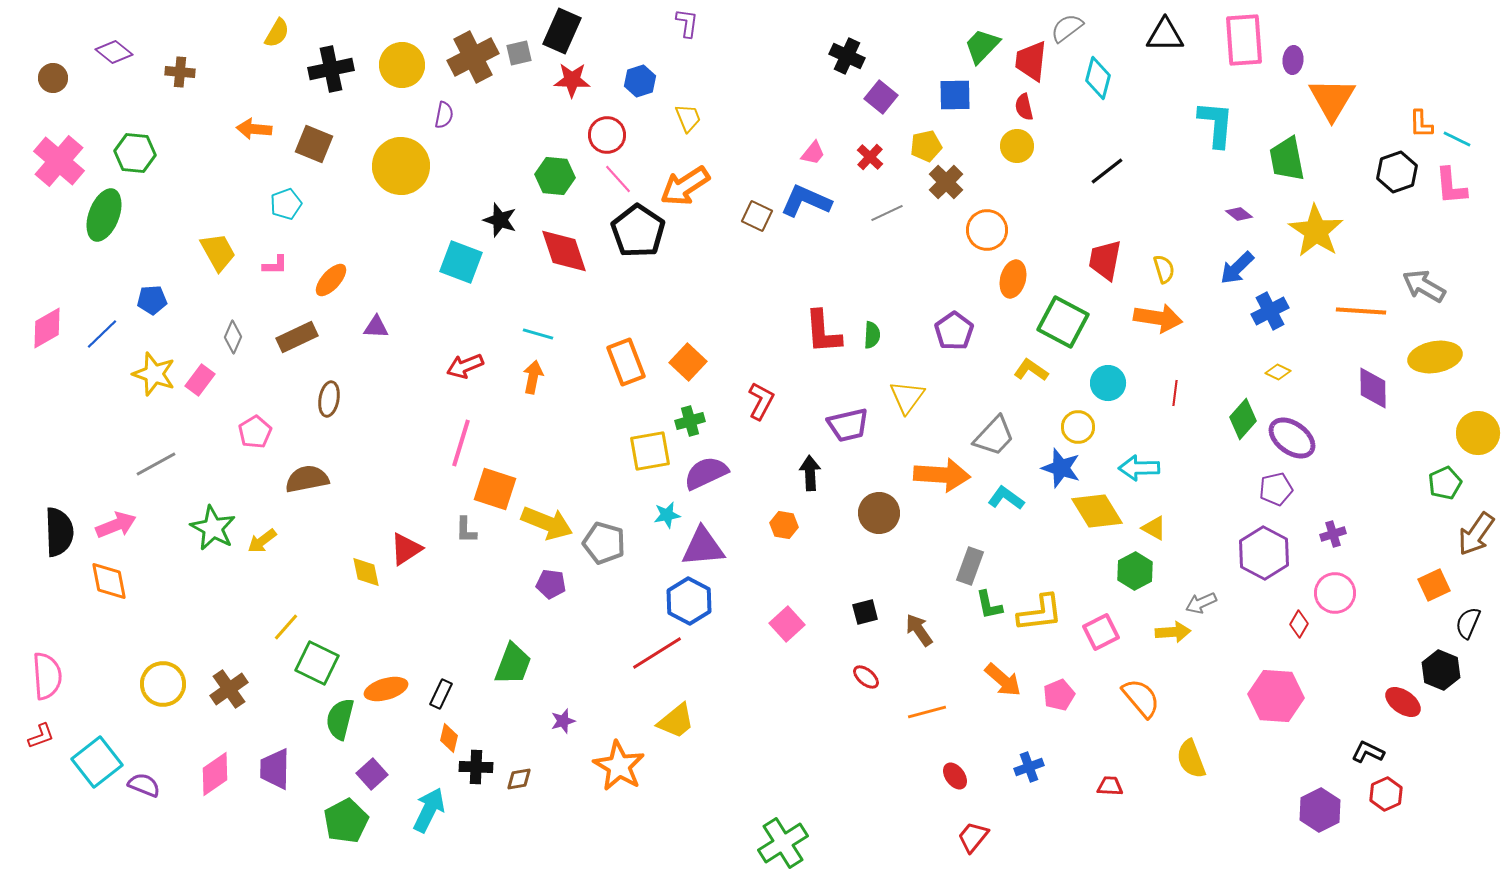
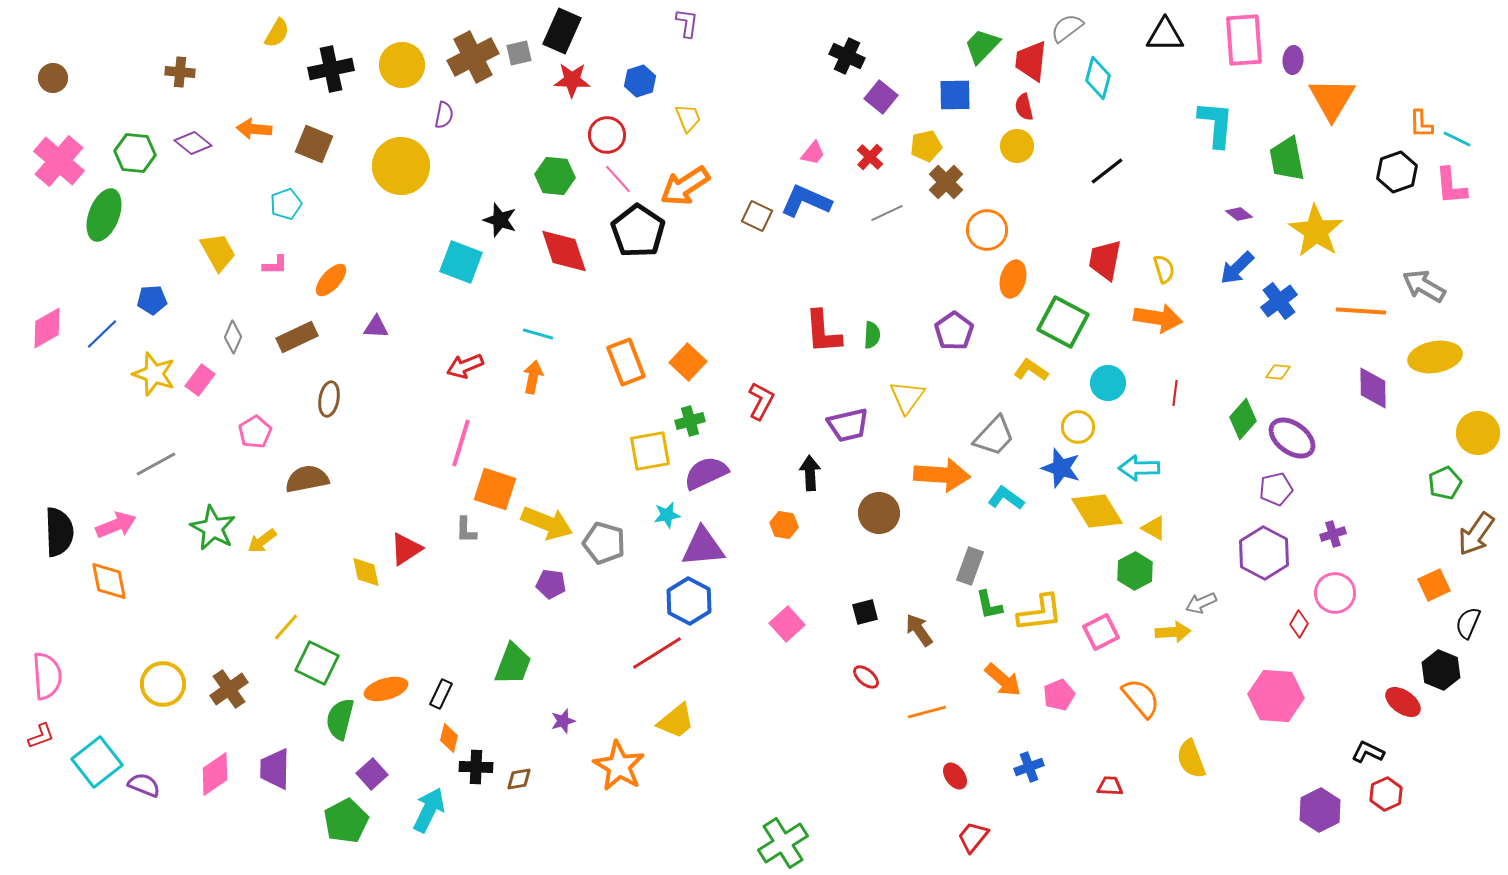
purple diamond at (114, 52): moved 79 px right, 91 px down
blue cross at (1270, 311): moved 9 px right, 10 px up; rotated 9 degrees counterclockwise
yellow diamond at (1278, 372): rotated 20 degrees counterclockwise
